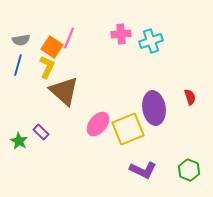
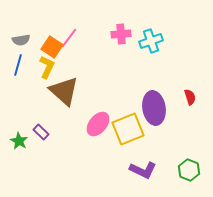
pink line: rotated 15 degrees clockwise
